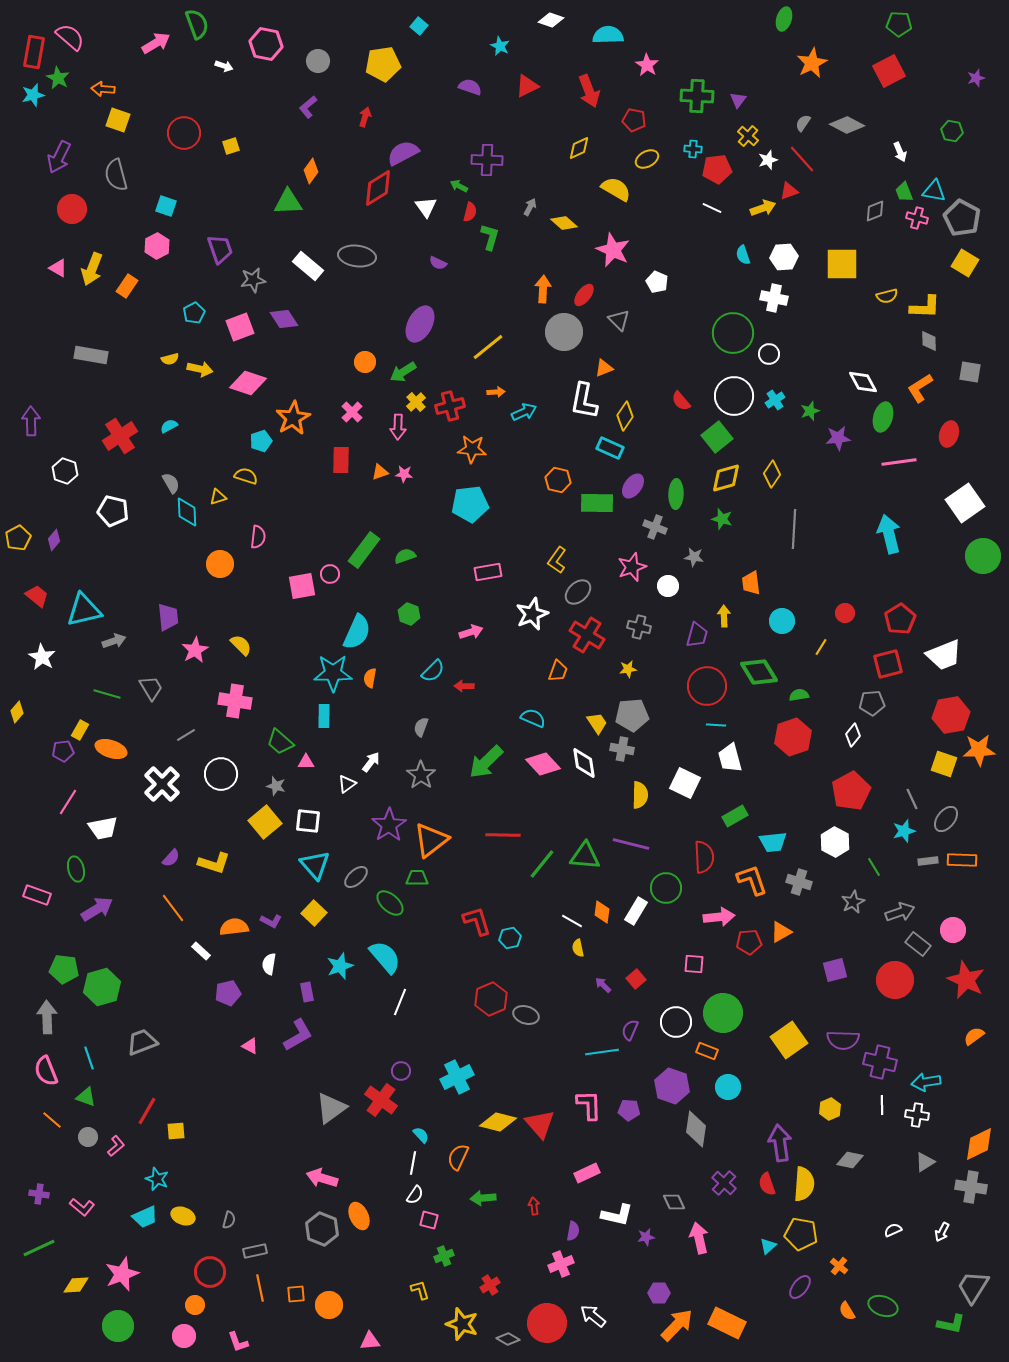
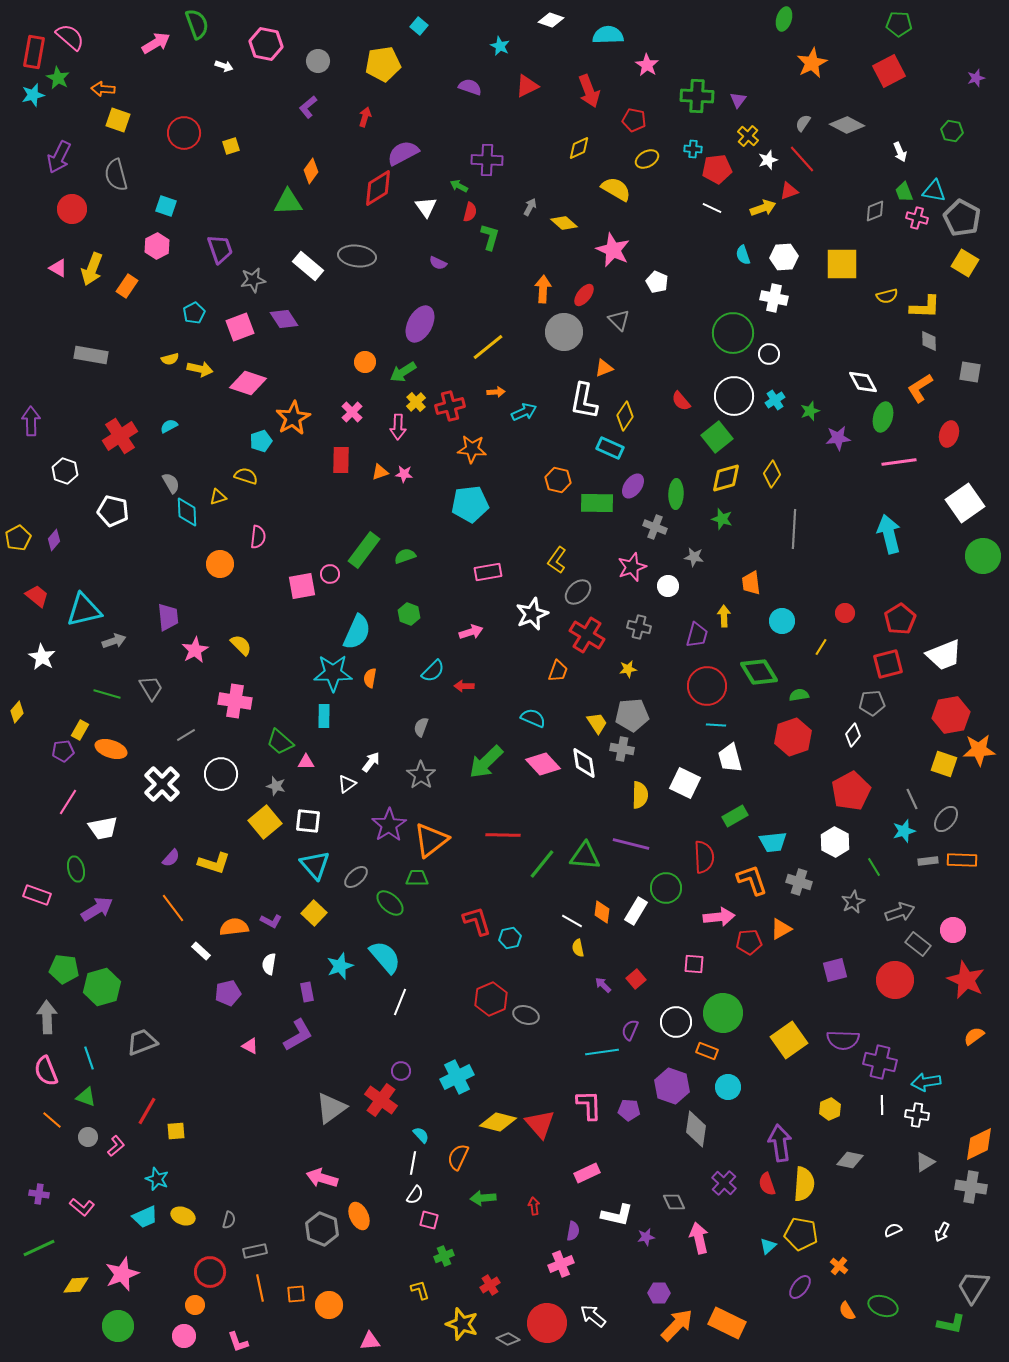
orange triangle at (781, 932): moved 3 px up
